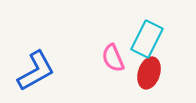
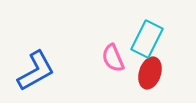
red ellipse: moved 1 px right
